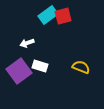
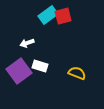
yellow semicircle: moved 4 px left, 6 px down
